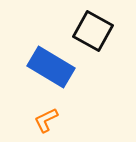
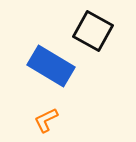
blue rectangle: moved 1 px up
